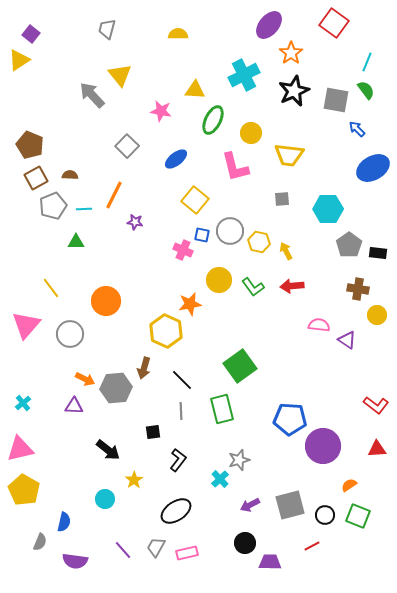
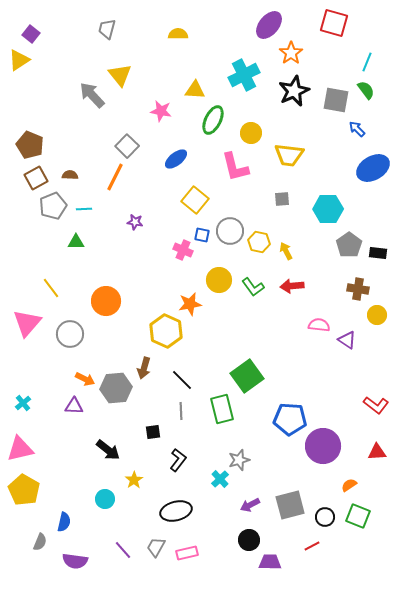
red square at (334, 23): rotated 20 degrees counterclockwise
orange line at (114, 195): moved 1 px right, 18 px up
pink triangle at (26, 325): moved 1 px right, 2 px up
green square at (240, 366): moved 7 px right, 10 px down
red triangle at (377, 449): moved 3 px down
black ellipse at (176, 511): rotated 20 degrees clockwise
black circle at (325, 515): moved 2 px down
black circle at (245, 543): moved 4 px right, 3 px up
